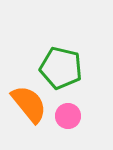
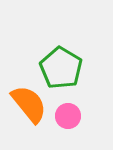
green pentagon: rotated 18 degrees clockwise
